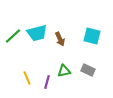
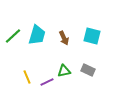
cyan trapezoid: moved 2 px down; rotated 60 degrees counterclockwise
brown arrow: moved 4 px right, 1 px up
yellow line: moved 1 px up
purple line: rotated 48 degrees clockwise
